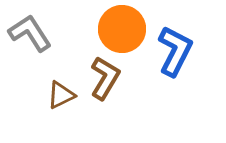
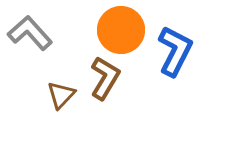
orange circle: moved 1 px left, 1 px down
gray L-shape: rotated 9 degrees counterclockwise
brown triangle: rotated 20 degrees counterclockwise
